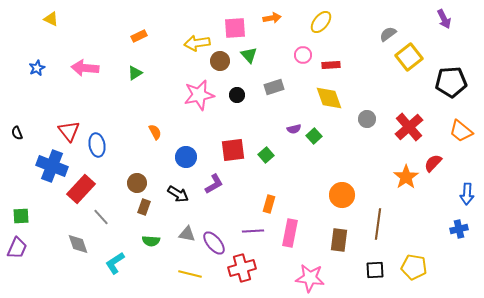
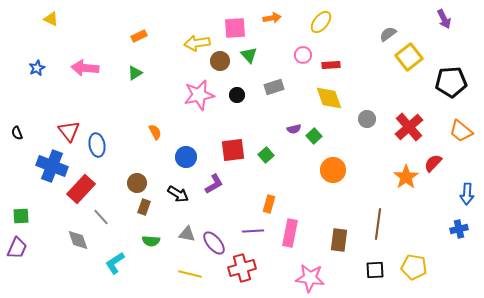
orange circle at (342, 195): moved 9 px left, 25 px up
gray diamond at (78, 244): moved 4 px up
